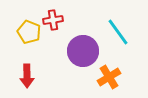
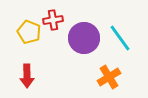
cyan line: moved 2 px right, 6 px down
purple circle: moved 1 px right, 13 px up
